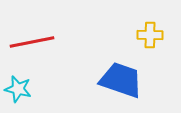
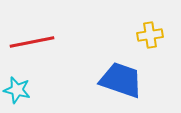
yellow cross: rotated 10 degrees counterclockwise
cyan star: moved 1 px left, 1 px down
